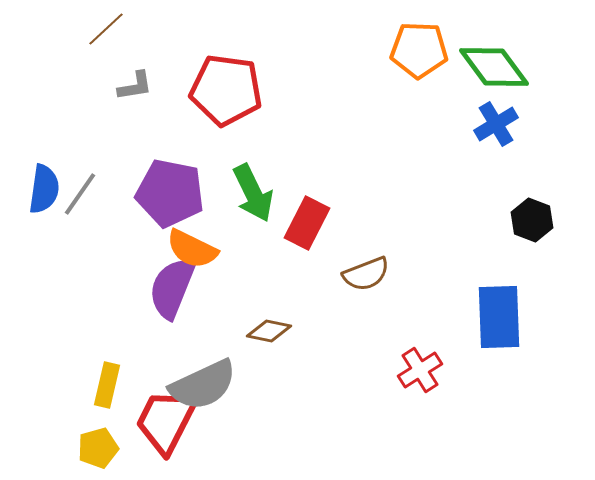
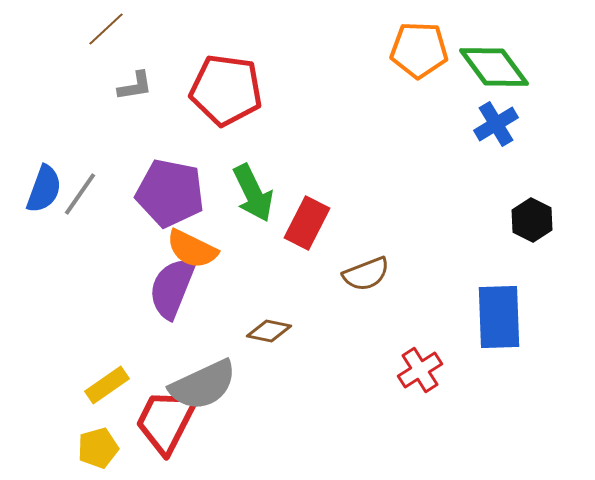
blue semicircle: rotated 12 degrees clockwise
black hexagon: rotated 6 degrees clockwise
yellow rectangle: rotated 42 degrees clockwise
